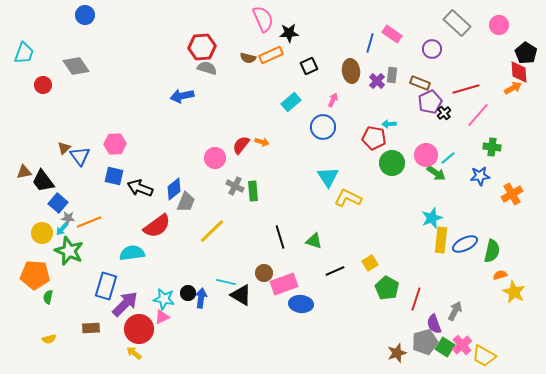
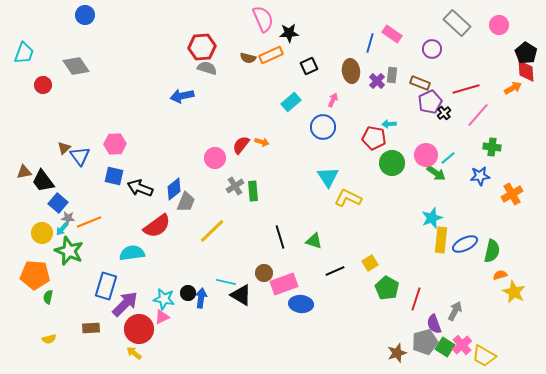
red diamond at (519, 72): moved 7 px right, 1 px up
gray cross at (235, 186): rotated 30 degrees clockwise
